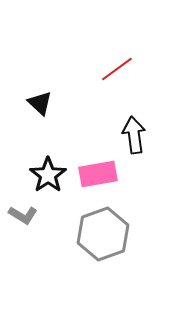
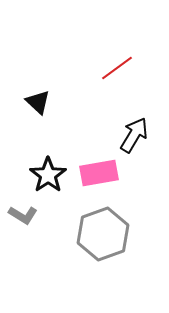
red line: moved 1 px up
black triangle: moved 2 px left, 1 px up
black arrow: rotated 39 degrees clockwise
pink rectangle: moved 1 px right, 1 px up
